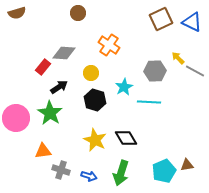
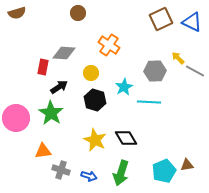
red rectangle: rotated 28 degrees counterclockwise
green star: moved 1 px right
